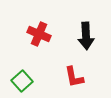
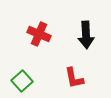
black arrow: moved 1 px up
red L-shape: moved 1 px down
